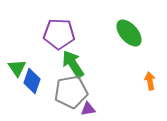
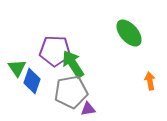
purple pentagon: moved 4 px left, 17 px down
